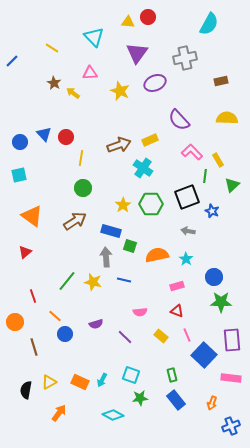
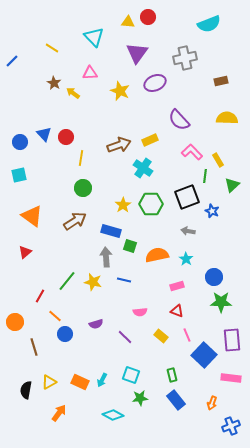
cyan semicircle at (209, 24): rotated 40 degrees clockwise
red line at (33, 296): moved 7 px right; rotated 48 degrees clockwise
